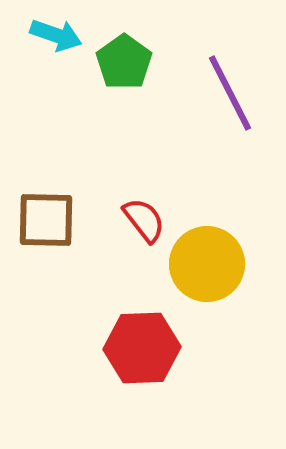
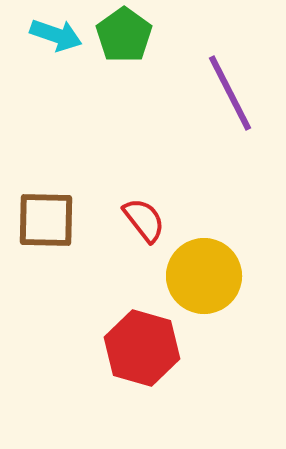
green pentagon: moved 27 px up
yellow circle: moved 3 px left, 12 px down
red hexagon: rotated 18 degrees clockwise
